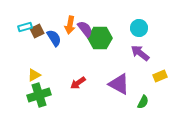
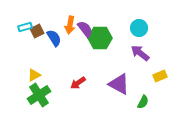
green cross: rotated 15 degrees counterclockwise
